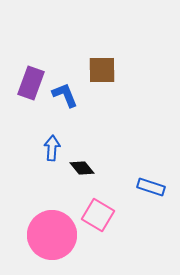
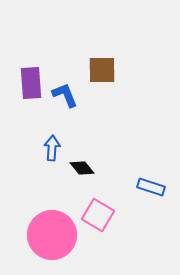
purple rectangle: rotated 24 degrees counterclockwise
